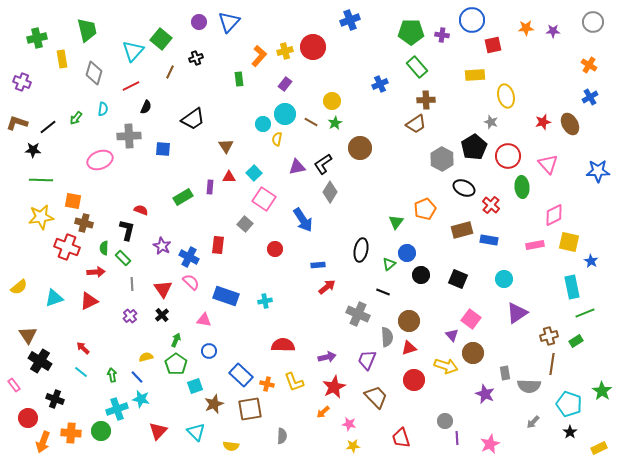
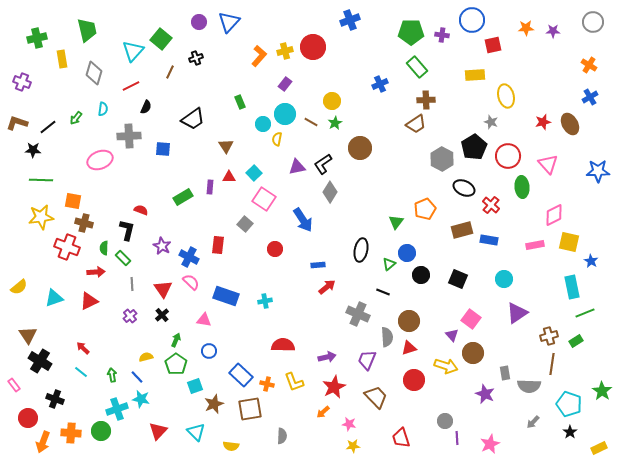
green rectangle at (239, 79): moved 1 px right, 23 px down; rotated 16 degrees counterclockwise
